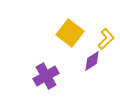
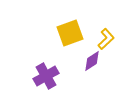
yellow square: rotated 32 degrees clockwise
